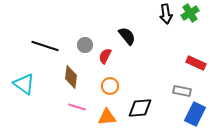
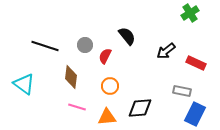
black arrow: moved 37 px down; rotated 60 degrees clockwise
